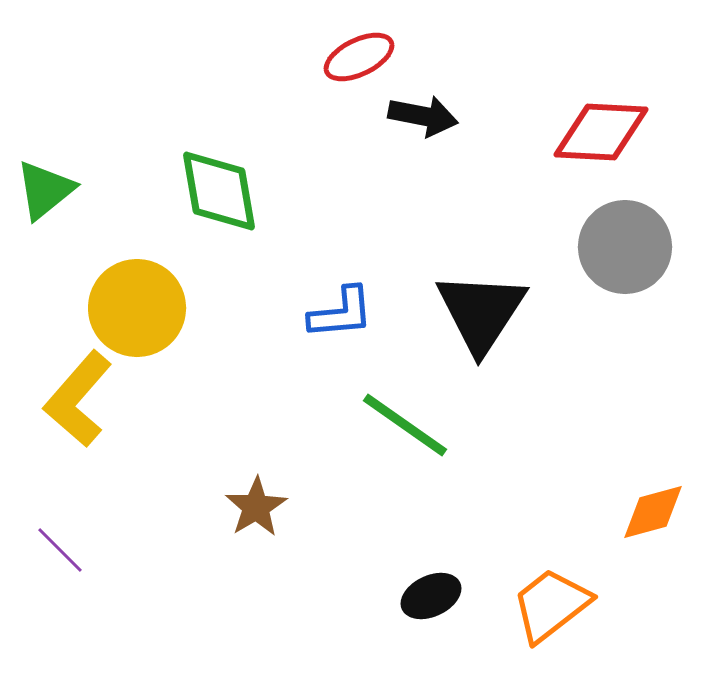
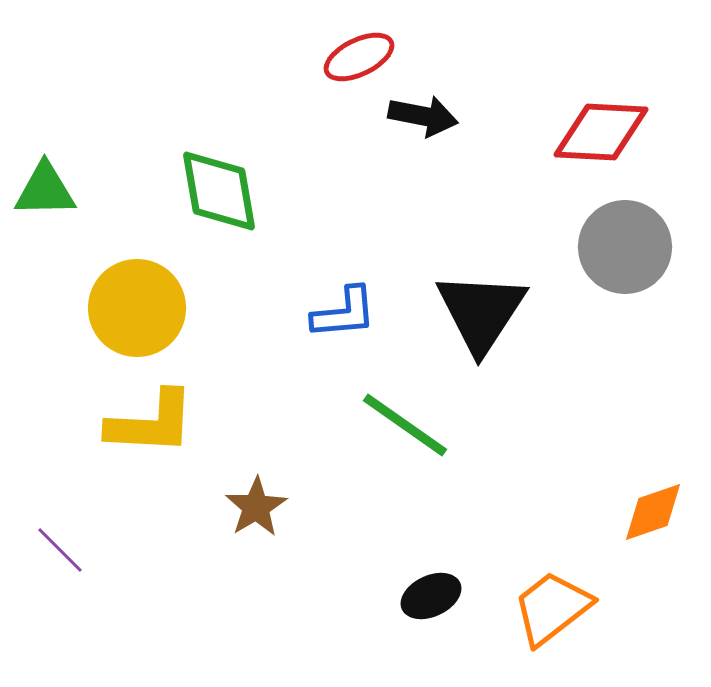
green triangle: rotated 38 degrees clockwise
blue L-shape: moved 3 px right
yellow L-shape: moved 73 px right, 24 px down; rotated 128 degrees counterclockwise
orange diamond: rotated 4 degrees counterclockwise
orange trapezoid: moved 1 px right, 3 px down
